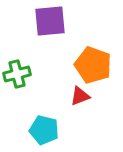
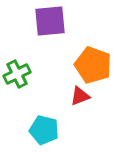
green cross: rotated 12 degrees counterclockwise
